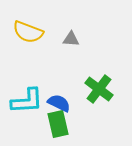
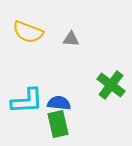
green cross: moved 12 px right, 4 px up
blue semicircle: rotated 20 degrees counterclockwise
